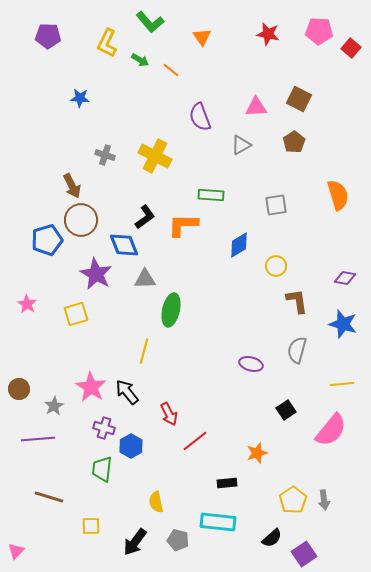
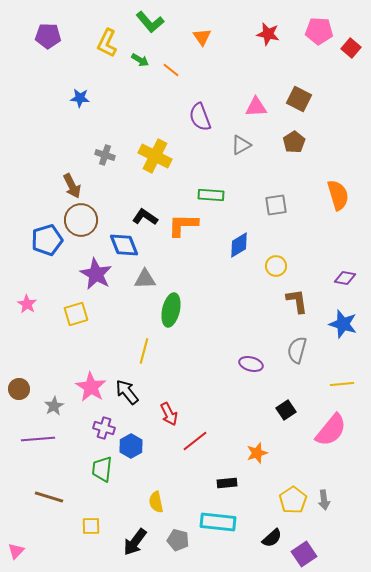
black L-shape at (145, 217): rotated 110 degrees counterclockwise
